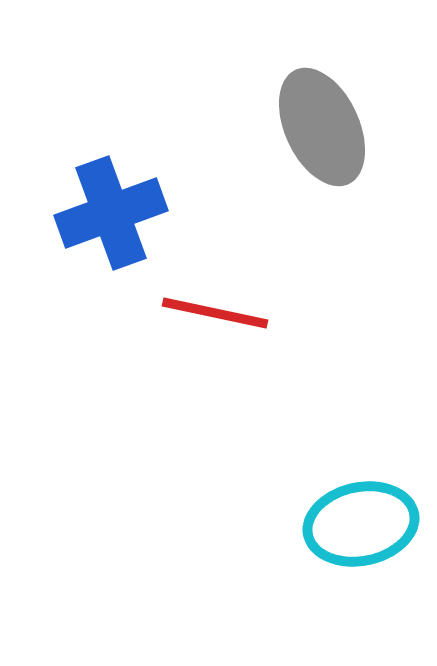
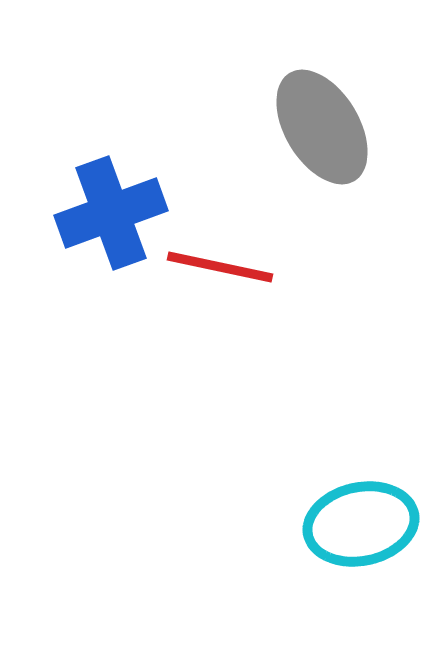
gray ellipse: rotated 6 degrees counterclockwise
red line: moved 5 px right, 46 px up
